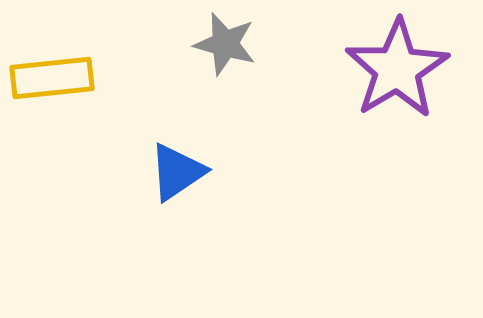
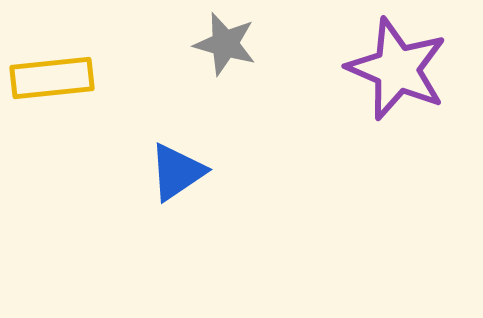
purple star: rotated 18 degrees counterclockwise
